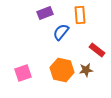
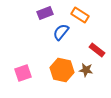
orange rectangle: rotated 54 degrees counterclockwise
brown star: rotated 16 degrees clockwise
